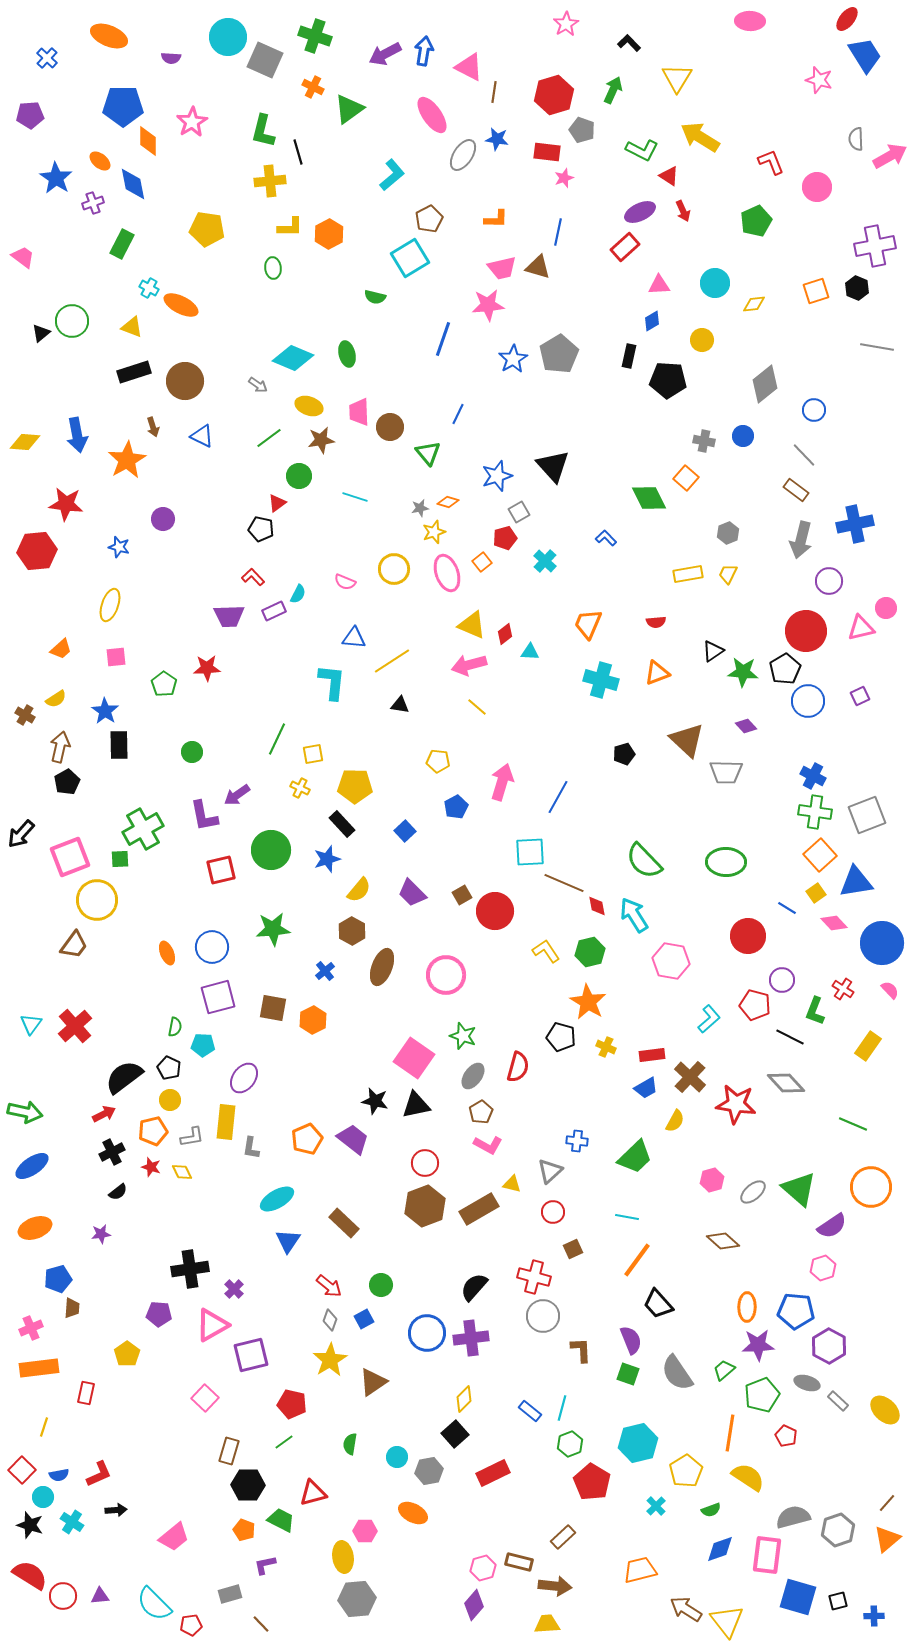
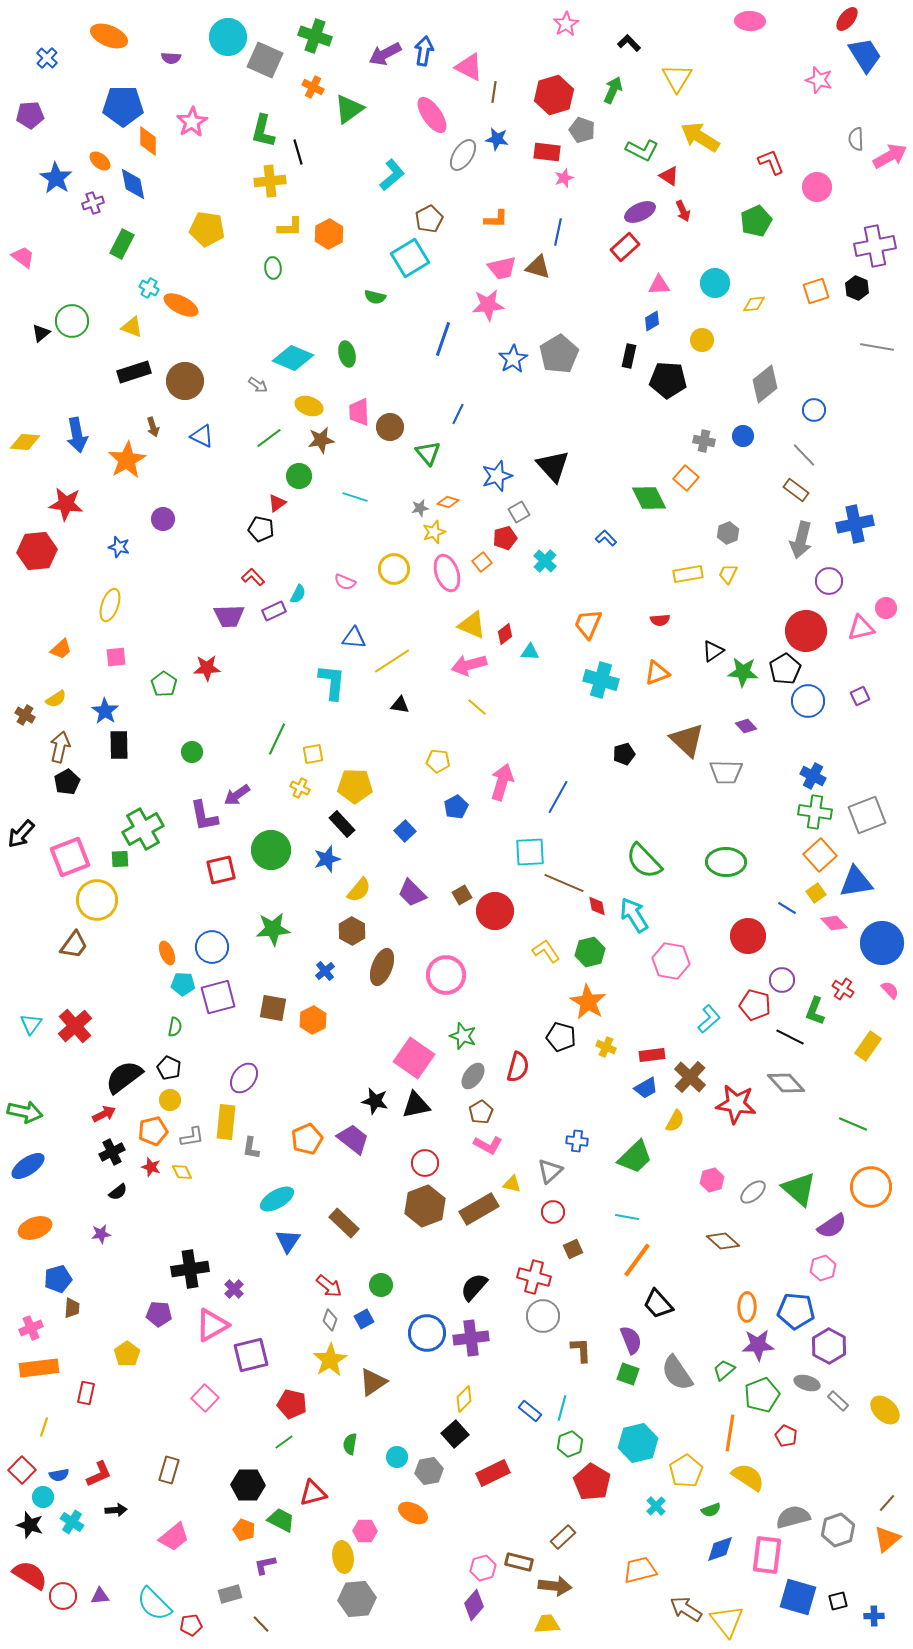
red semicircle at (656, 622): moved 4 px right, 2 px up
cyan pentagon at (203, 1045): moved 20 px left, 61 px up
blue ellipse at (32, 1166): moved 4 px left
brown rectangle at (229, 1451): moved 60 px left, 19 px down
